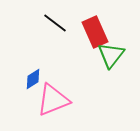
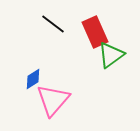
black line: moved 2 px left, 1 px down
green triangle: rotated 16 degrees clockwise
pink triangle: rotated 27 degrees counterclockwise
